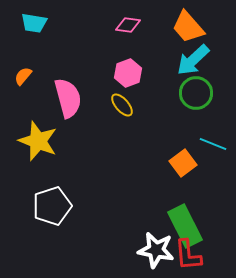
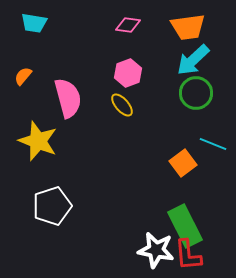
orange trapezoid: rotated 57 degrees counterclockwise
